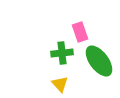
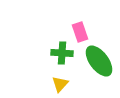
green cross: rotated 10 degrees clockwise
yellow triangle: rotated 24 degrees clockwise
